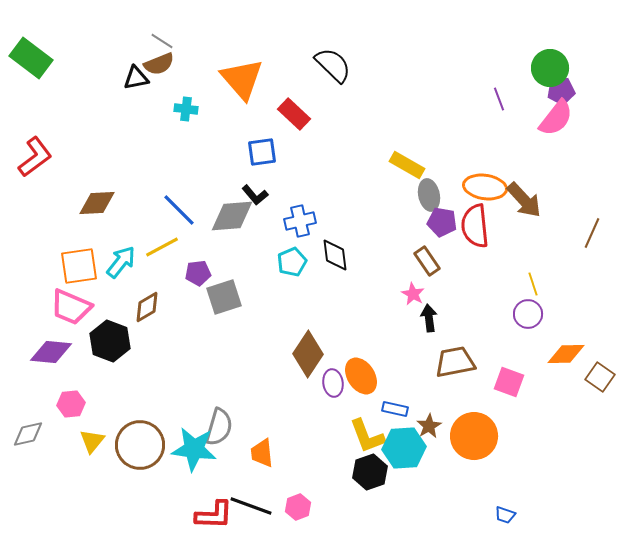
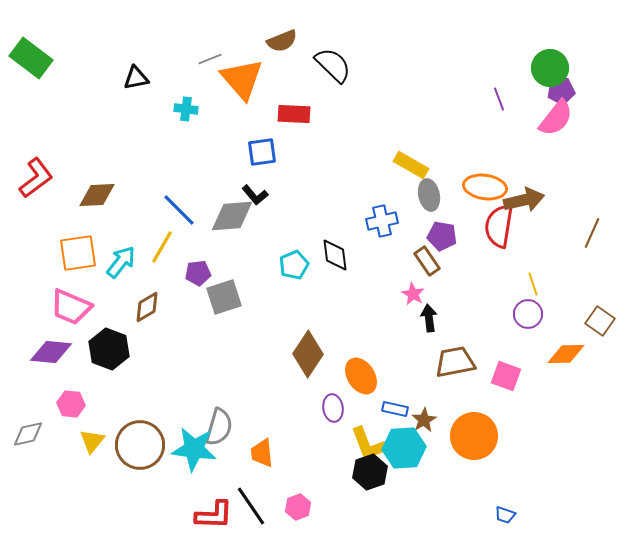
gray line at (162, 41): moved 48 px right, 18 px down; rotated 55 degrees counterclockwise
brown semicircle at (159, 64): moved 123 px right, 23 px up
red rectangle at (294, 114): rotated 40 degrees counterclockwise
red L-shape at (35, 157): moved 1 px right, 21 px down
yellow rectangle at (407, 165): moved 4 px right
brown arrow at (524, 200): rotated 60 degrees counterclockwise
brown diamond at (97, 203): moved 8 px up
blue cross at (300, 221): moved 82 px right
purple pentagon at (442, 222): moved 14 px down
red semicircle at (475, 226): moved 24 px right; rotated 15 degrees clockwise
yellow line at (162, 247): rotated 32 degrees counterclockwise
cyan pentagon at (292, 262): moved 2 px right, 3 px down
orange square at (79, 266): moved 1 px left, 13 px up
black hexagon at (110, 341): moved 1 px left, 8 px down
brown square at (600, 377): moved 56 px up
pink square at (509, 382): moved 3 px left, 6 px up
purple ellipse at (333, 383): moved 25 px down
pink hexagon at (71, 404): rotated 12 degrees clockwise
brown star at (429, 426): moved 5 px left, 6 px up
yellow L-shape at (367, 436): moved 1 px right, 8 px down
black line at (251, 506): rotated 36 degrees clockwise
